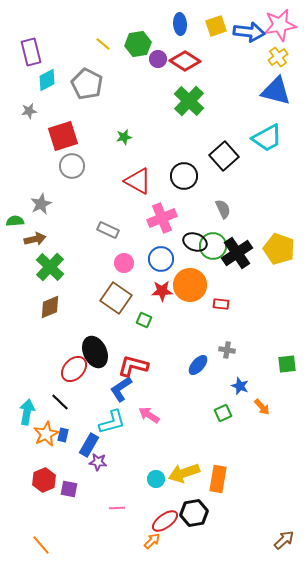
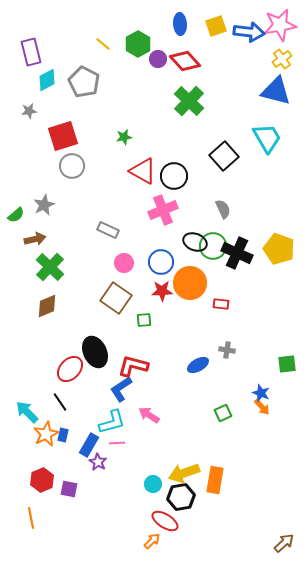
green hexagon at (138, 44): rotated 20 degrees counterclockwise
yellow cross at (278, 57): moved 4 px right, 2 px down
red diamond at (185, 61): rotated 16 degrees clockwise
gray pentagon at (87, 84): moved 3 px left, 2 px up
cyan trapezoid at (267, 138): rotated 92 degrees counterclockwise
black circle at (184, 176): moved 10 px left
red triangle at (138, 181): moved 5 px right, 10 px up
gray star at (41, 204): moved 3 px right, 1 px down
pink cross at (162, 218): moved 1 px right, 8 px up
green semicircle at (15, 221): moved 1 px right, 6 px up; rotated 144 degrees clockwise
black cross at (237, 253): rotated 32 degrees counterclockwise
blue circle at (161, 259): moved 3 px down
orange circle at (190, 285): moved 2 px up
brown diamond at (50, 307): moved 3 px left, 1 px up
green square at (144, 320): rotated 28 degrees counterclockwise
blue ellipse at (198, 365): rotated 20 degrees clockwise
red ellipse at (74, 369): moved 4 px left
blue star at (240, 386): moved 21 px right, 7 px down
black line at (60, 402): rotated 12 degrees clockwise
cyan arrow at (27, 412): rotated 55 degrees counterclockwise
purple star at (98, 462): rotated 24 degrees clockwise
cyan circle at (156, 479): moved 3 px left, 5 px down
orange rectangle at (218, 479): moved 3 px left, 1 px down
red hexagon at (44, 480): moved 2 px left
pink line at (117, 508): moved 65 px up
black hexagon at (194, 513): moved 13 px left, 16 px up
red ellipse at (165, 521): rotated 68 degrees clockwise
brown arrow at (284, 540): moved 3 px down
orange line at (41, 545): moved 10 px left, 27 px up; rotated 30 degrees clockwise
